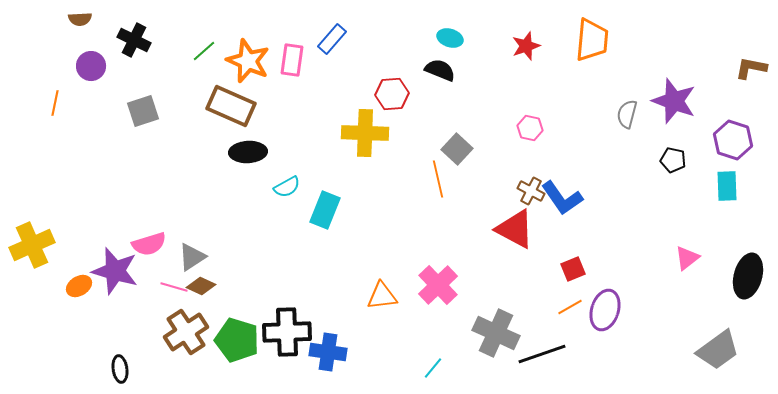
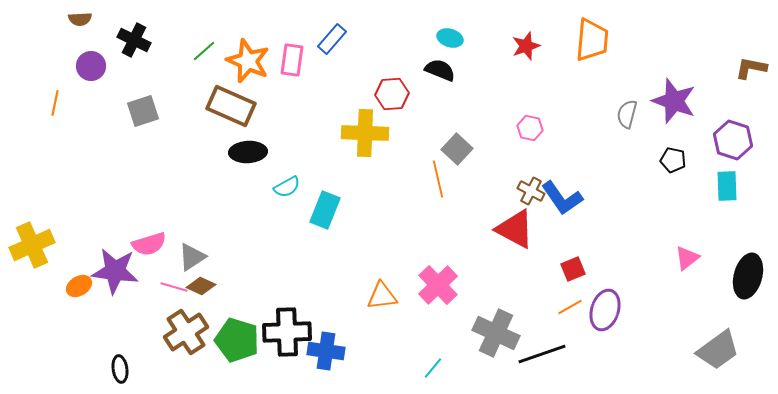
purple star at (115, 271): rotated 9 degrees counterclockwise
blue cross at (328, 352): moved 2 px left, 1 px up
